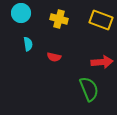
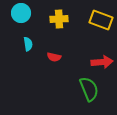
yellow cross: rotated 18 degrees counterclockwise
